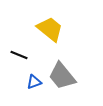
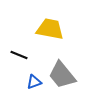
yellow trapezoid: rotated 28 degrees counterclockwise
gray trapezoid: moved 1 px up
